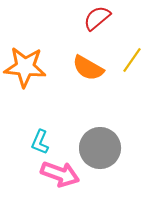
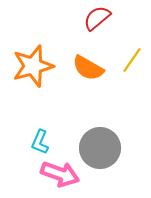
orange star: moved 8 px right, 1 px up; rotated 21 degrees counterclockwise
